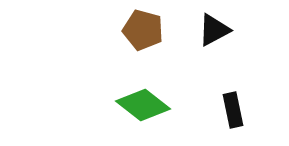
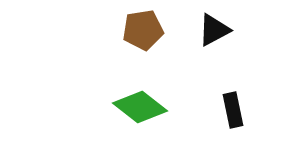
brown pentagon: rotated 24 degrees counterclockwise
green diamond: moved 3 px left, 2 px down
